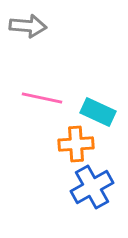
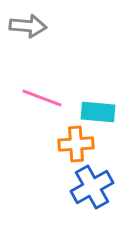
pink line: rotated 9 degrees clockwise
cyan rectangle: rotated 20 degrees counterclockwise
